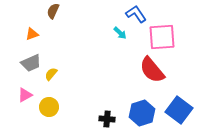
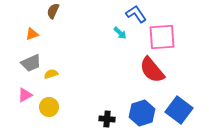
yellow semicircle: rotated 32 degrees clockwise
